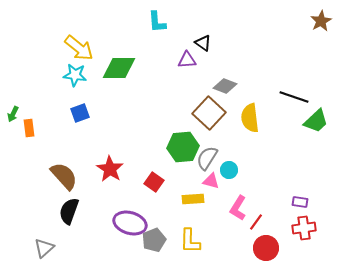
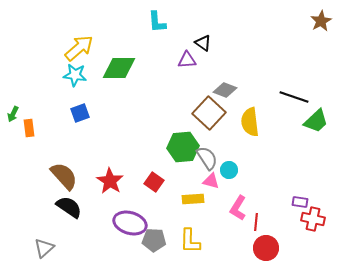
yellow arrow: rotated 80 degrees counterclockwise
gray diamond: moved 4 px down
yellow semicircle: moved 4 px down
gray semicircle: rotated 115 degrees clockwise
red star: moved 12 px down
black semicircle: moved 4 px up; rotated 104 degrees clockwise
red line: rotated 30 degrees counterclockwise
red cross: moved 9 px right, 9 px up; rotated 20 degrees clockwise
gray pentagon: rotated 25 degrees clockwise
